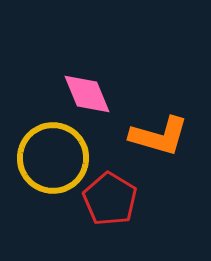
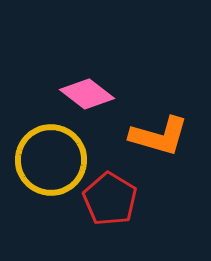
pink diamond: rotated 30 degrees counterclockwise
yellow circle: moved 2 px left, 2 px down
